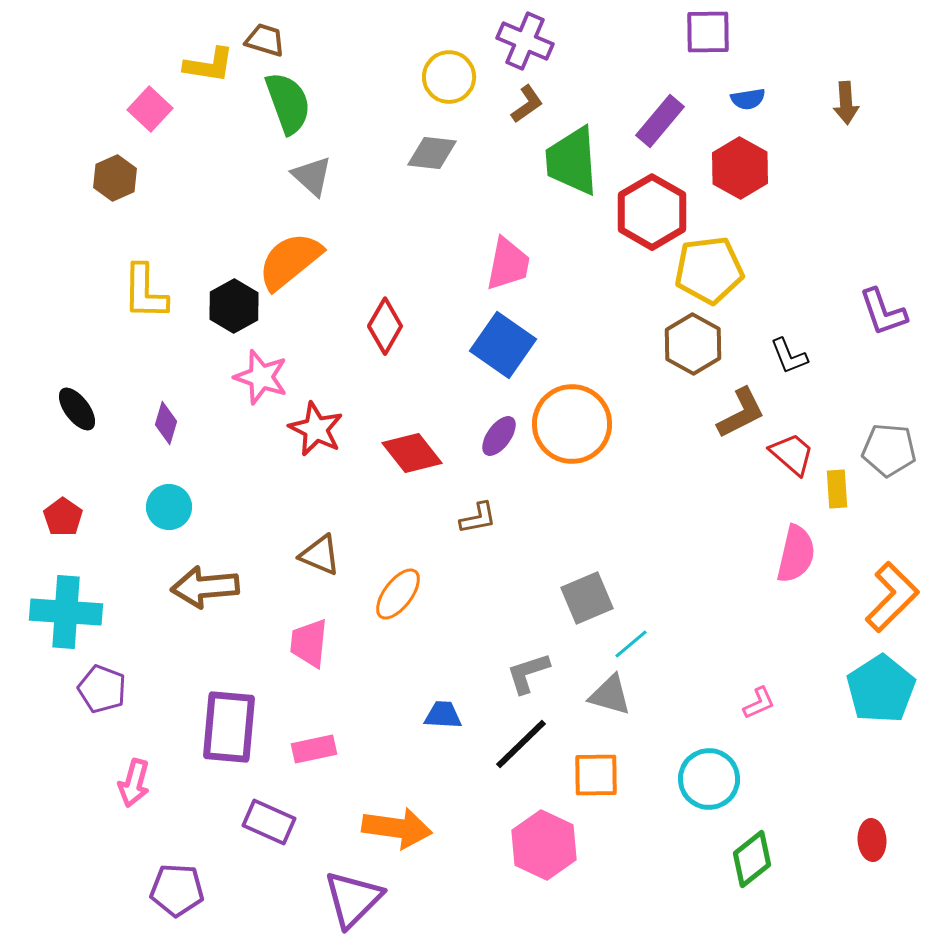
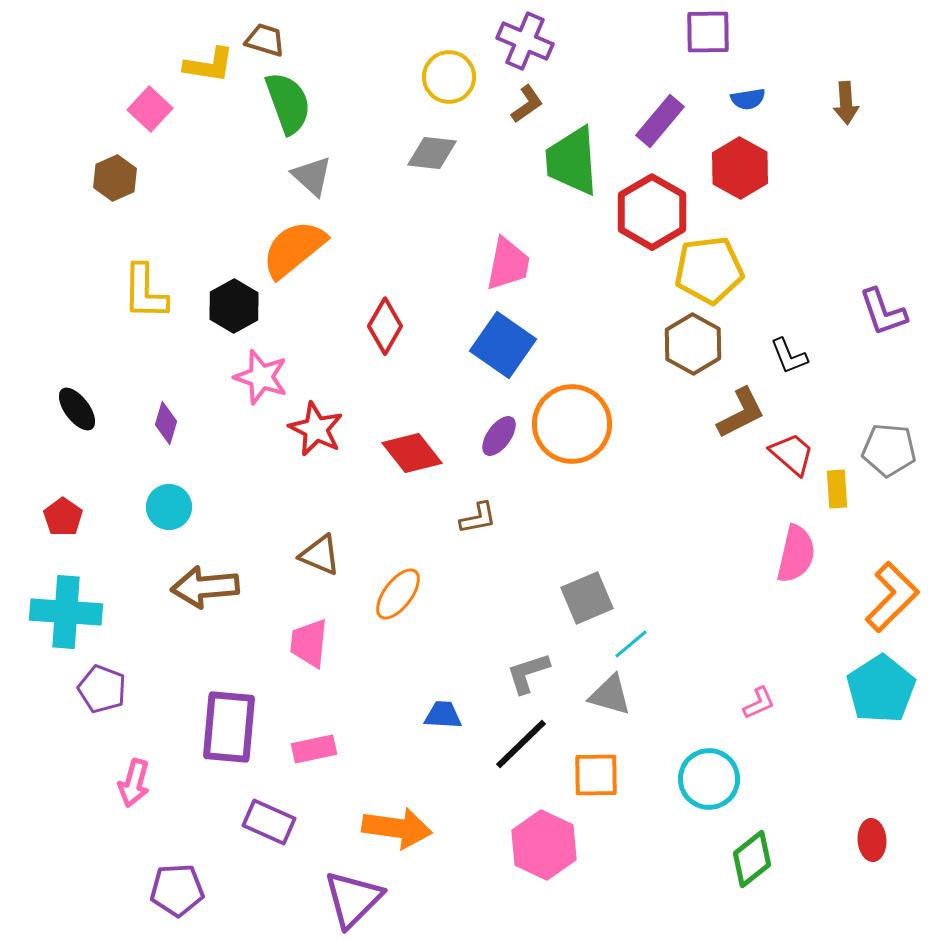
orange semicircle at (290, 261): moved 4 px right, 12 px up
purple pentagon at (177, 890): rotated 6 degrees counterclockwise
